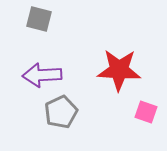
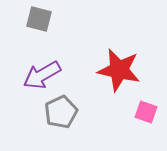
red star: rotated 9 degrees clockwise
purple arrow: rotated 27 degrees counterclockwise
